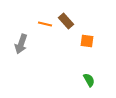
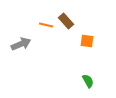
orange line: moved 1 px right, 1 px down
gray arrow: rotated 132 degrees counterclockwise
green semicircle: moved 1 px left, 1 px down
